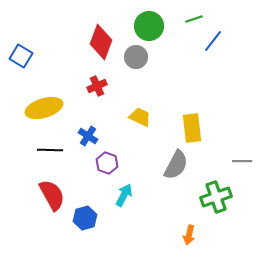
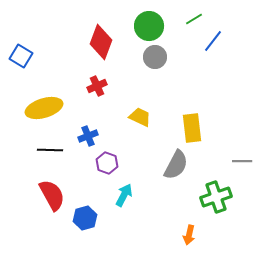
green line: rotated 12 degrees counterclockwise
gray circle: moved 19 px right
blue cross: rotated 36 degrees clockwise
